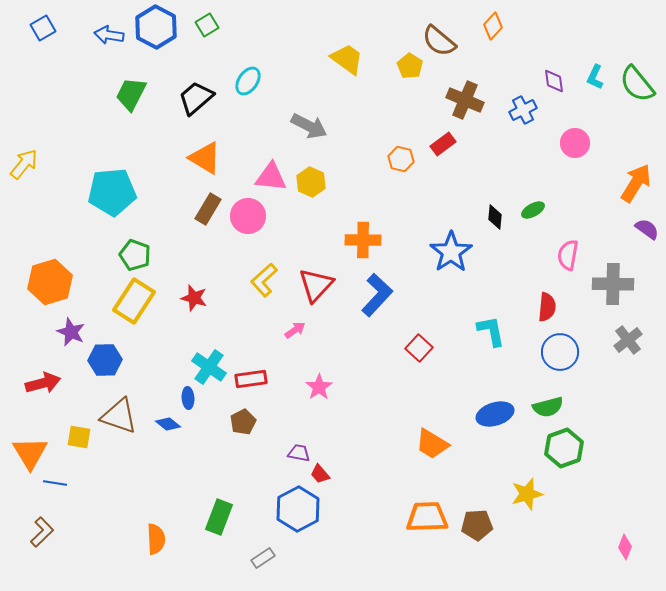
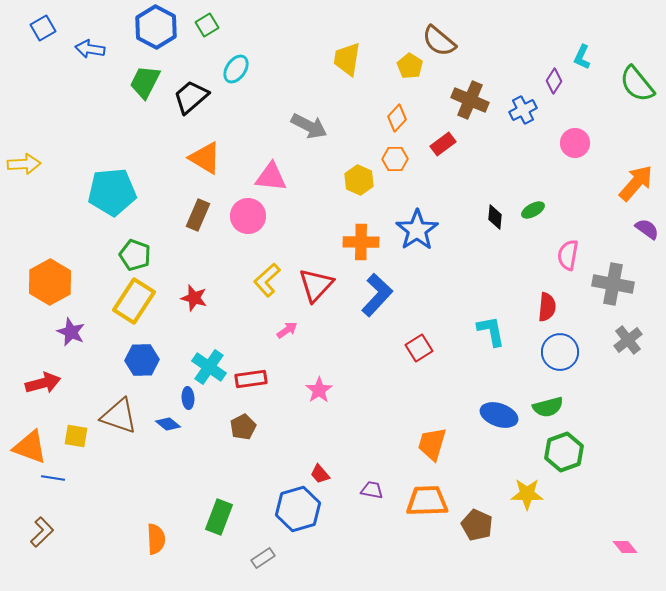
orange diamond at (493, 26): moved 96 px left, 92 px down
blue arrow at (109, 35): moved 19 px left, 14 px down
yellow trapezoid at (347, 59): rotated 117 degrees counterclockwise
cyan L-shape at (595, 77): moved 13 px left, 20 px up
cyan ellipse at (248, 81): moved 12 px left, 12 px up
purple diamond at (554, 81): rotated 40 degrees clockwise
green trapezoid at (131, 94): moved 14 px right, 12 px up
black trapezoid at (196, 98): moved 5 px left, 1 px up
brown cross at (465, 100): moved 5 px right
orange hexagon at (401, 159): moved 6 px left; rotated 15 degrees counterclockwise
yellow arrow at (24, 164): rotated 48 degrees clockwise
yellow hexagon at (311, 182): moved 48 px right, 2 px up
orange arrow at (636, 183): rotated 9 degrees clockwise
brown rectangle at (208, 209): moved 10 px left, 6 px down; rotated 8 degrees counterclockwise
orange cross at (363, 240): moved 2 px left, 2 px down
blue star at (451, 252): moved 34 px left, 22 px up
yellow L-shape at (264, 280): moved 3 px right
orange hexagon at (50, 282): rotated 12 degrees counterclockwise
gray cross at (613, 284): rotated 9 degrees clockwise
pink arrow at (295, 330): moved 8 px left
red square at (419, 348): rotated 16 degrees clockwise
blue hexagon at (105, 360): moved 37 px right
pink star at (319, 387): moved 3 px down
blue ellipse at (495, 414): moved 4 px right, 1 px down; rotated 36 degrees clockwise
brown pentagon at (243, 422): moved 5 px down
yellow square at (79, 437): moved 3 px left, 1 px up
orange trapezoid at (432, 444): rotated 75 degrees clockwise
green hexagon at (564, 448): moved 4 px down
orange triangle at (30, 453): moved 6 px up; rotated 39 degrees counterclockwise
purple trapezoid at (299, 453): moved 73 px right, 37 px down
blue line at (55, 483): moved 2 px left, 5 px up
yellow star at (527, 494): rotated 16 degrees clockwise
blue hexagon at (298, 509): rotated 12 degrees clockwise
orange trapezoid at (427, 517): moved 16 px up
brown pentagon at (477, 525): rotated 28 degrees clockwise
pink diamond at (625, 547): rotated 60 degrees counterclockwise
